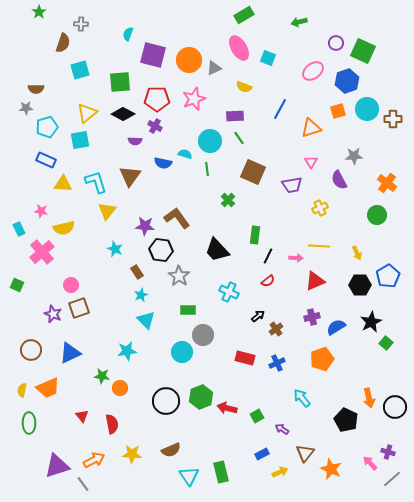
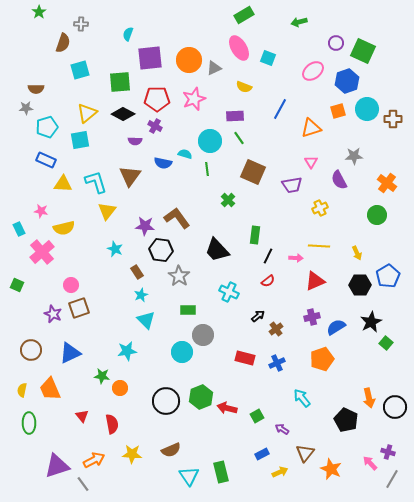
purple square at (153, 55): moved 3 px left, 3 px down; rotated 20 degrees counterclockwise
orange trapezoid at (48, 388): moved 2 px right, 1 px down; rotated 90 degrees clockwise
gray line at (392, 479): rotated 18 degrees counterclockwise
